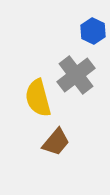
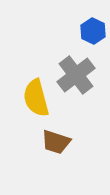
yellow semicircle: moved 2 px left
brown trapezoid: rotated 68 degrees clockwise
